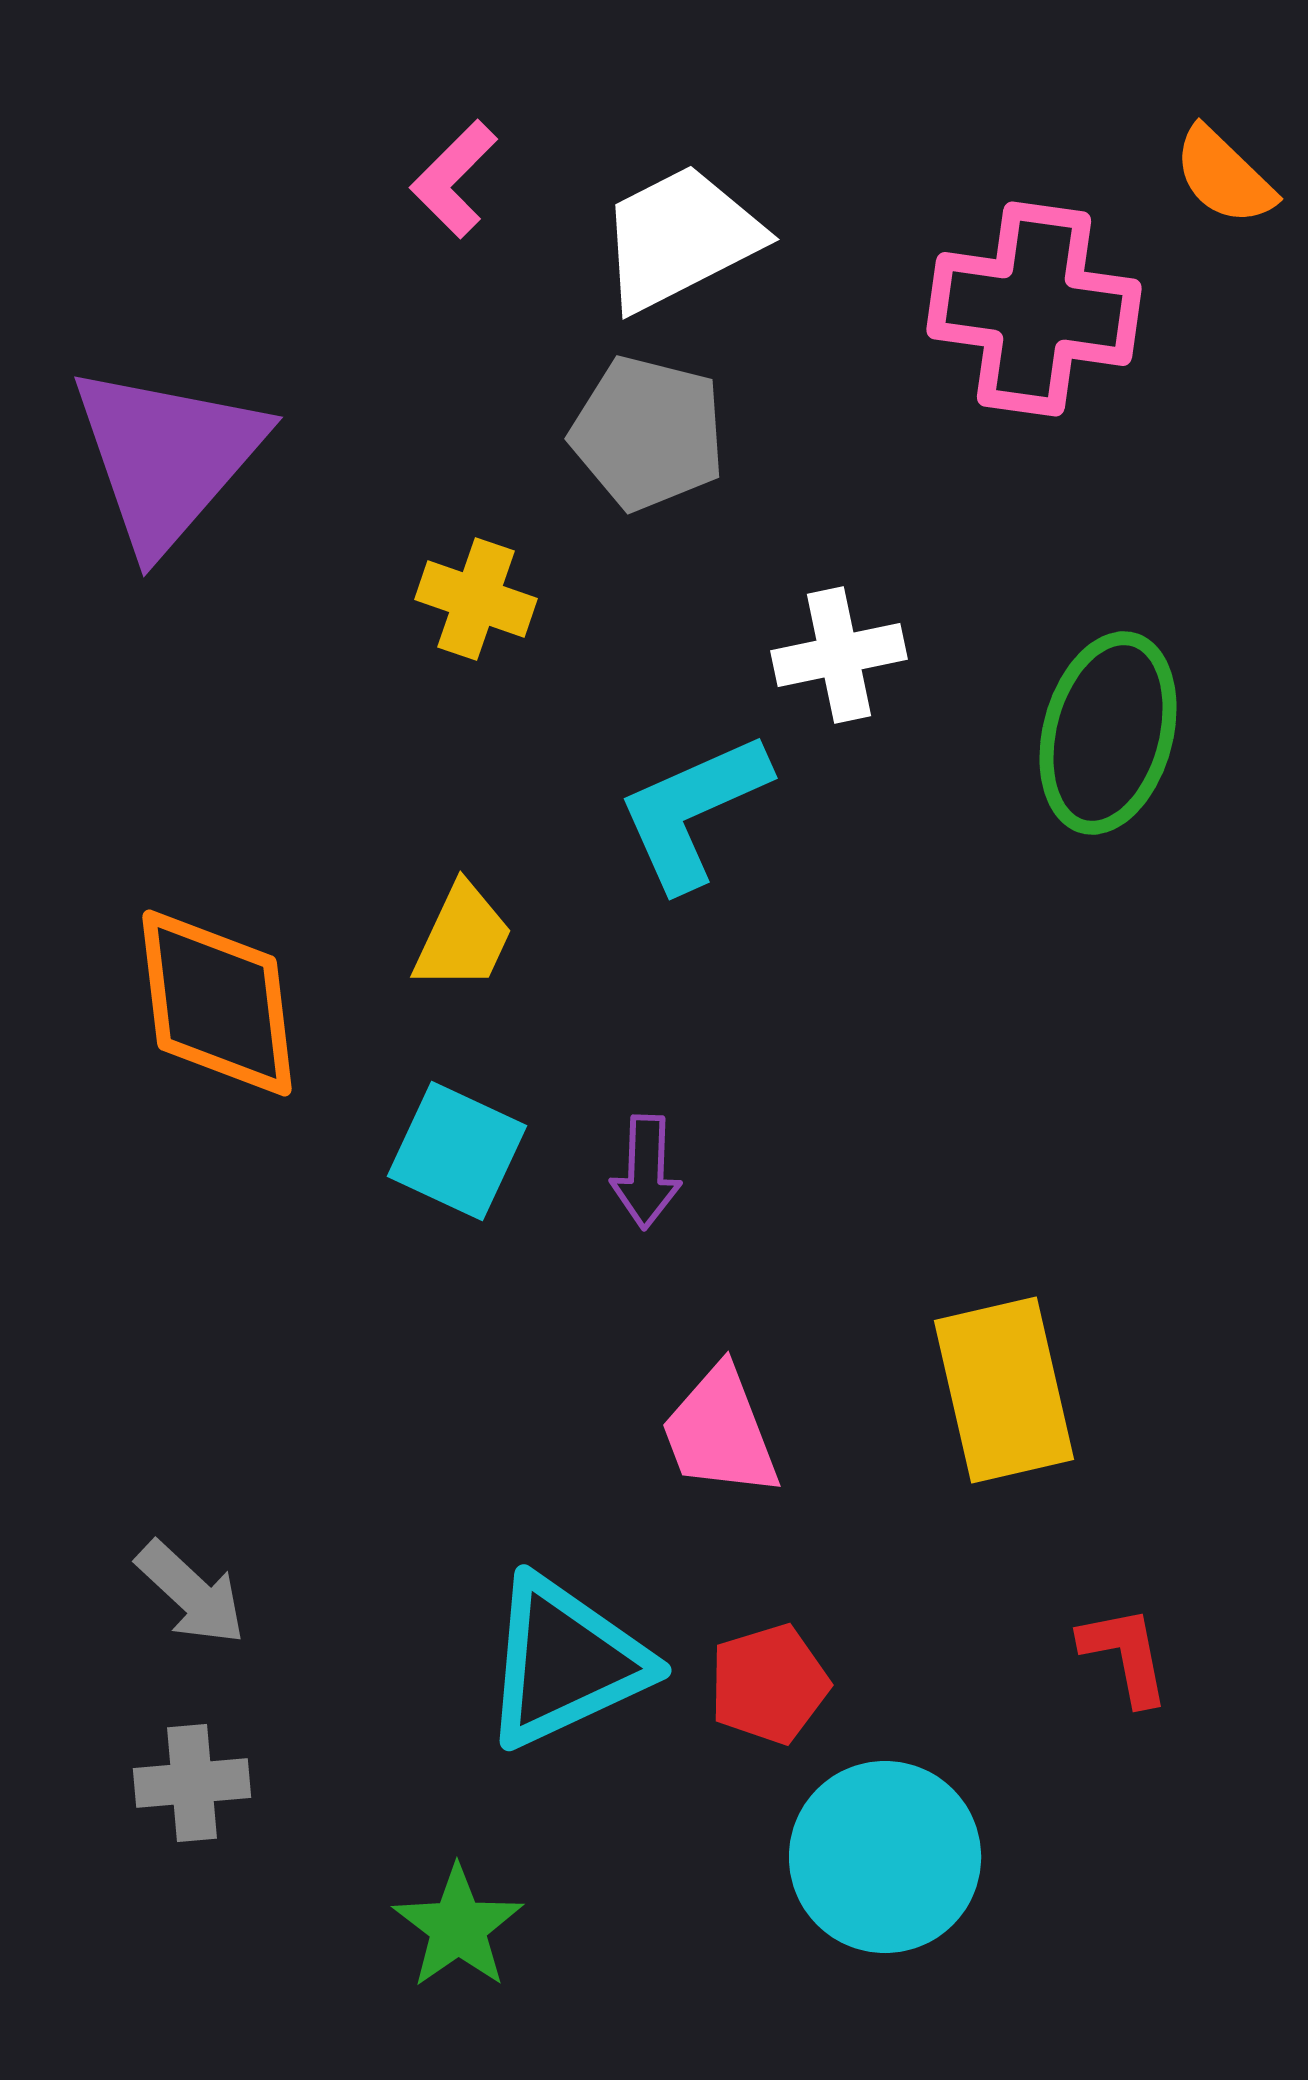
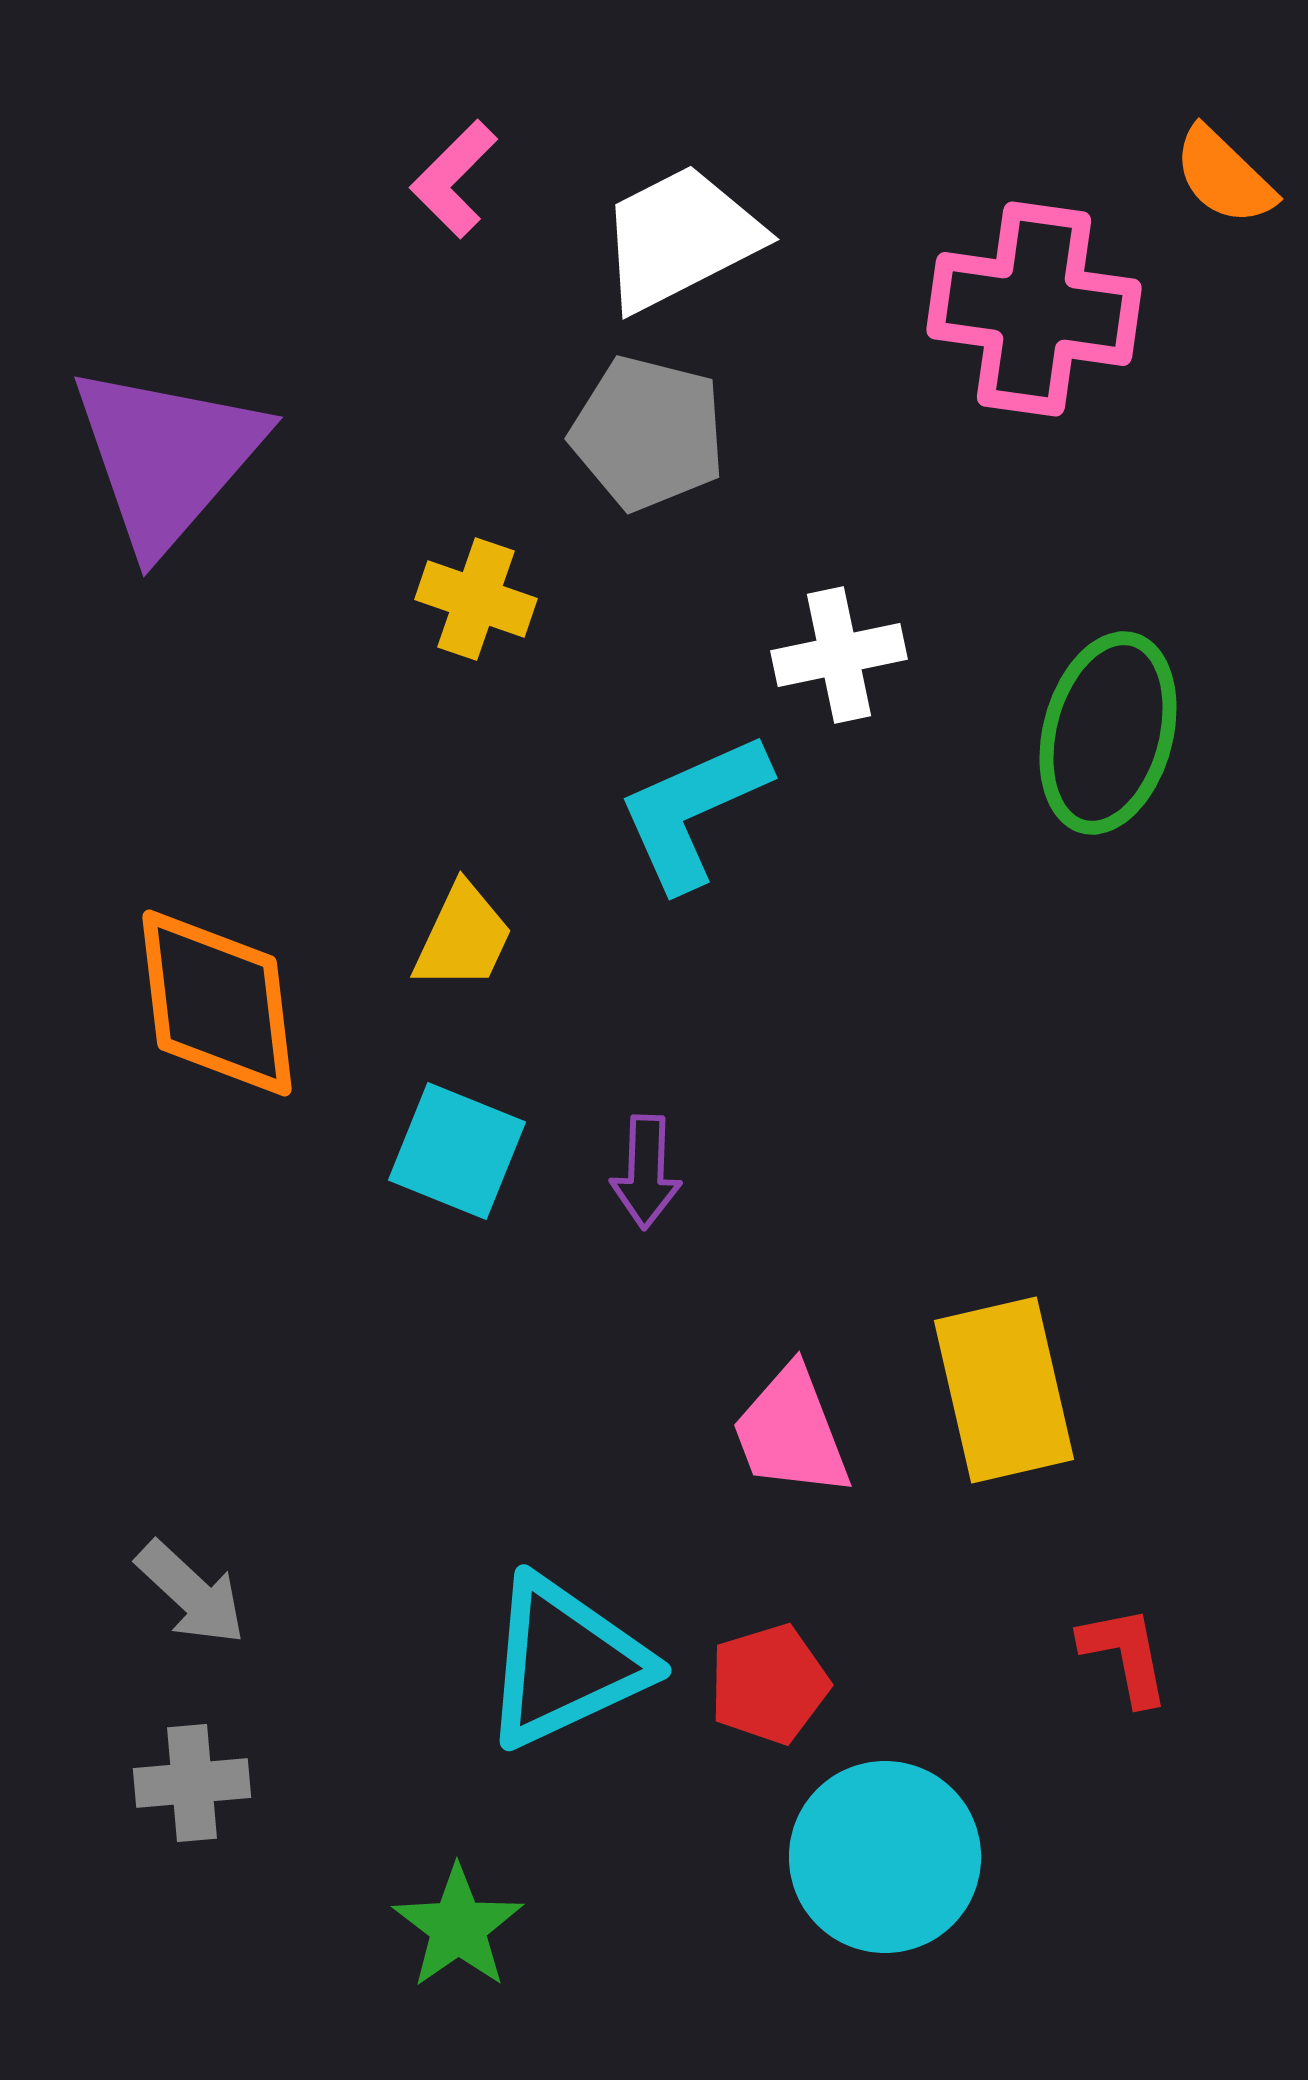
cyan square: rotated 3 degrees counterclockwise
pink trapezoid: moved 71 px right
